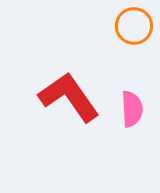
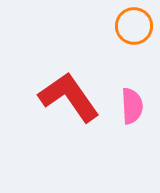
pink semicircle: moved 3 px up
